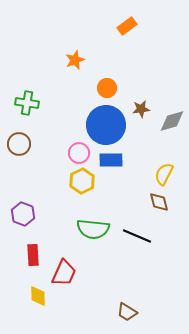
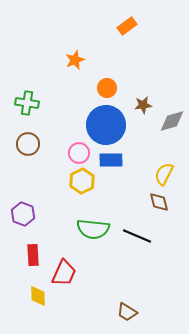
brown star: moved 2 px right, 4 px up
brown circle: moved 9 px right
